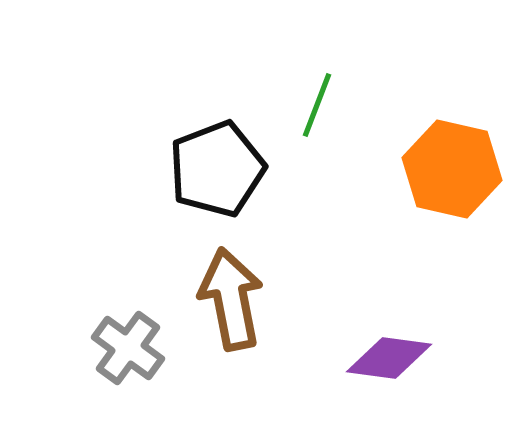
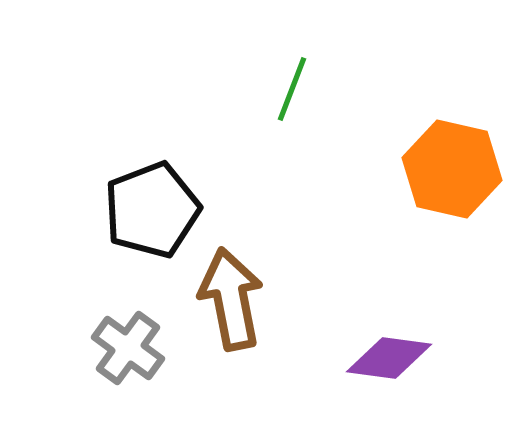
green line: moved 25 px left, 16 px up
black pentagon: moved 65 px left, 41 px down
